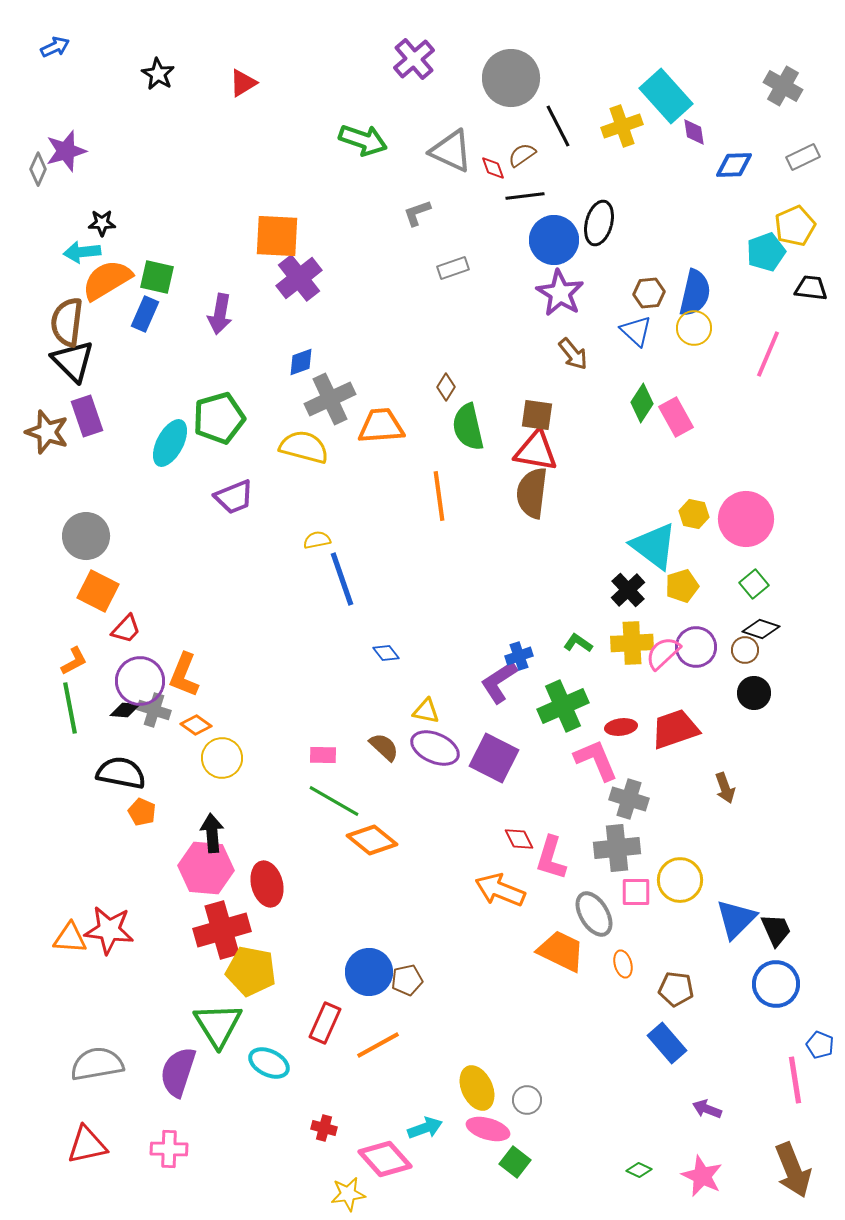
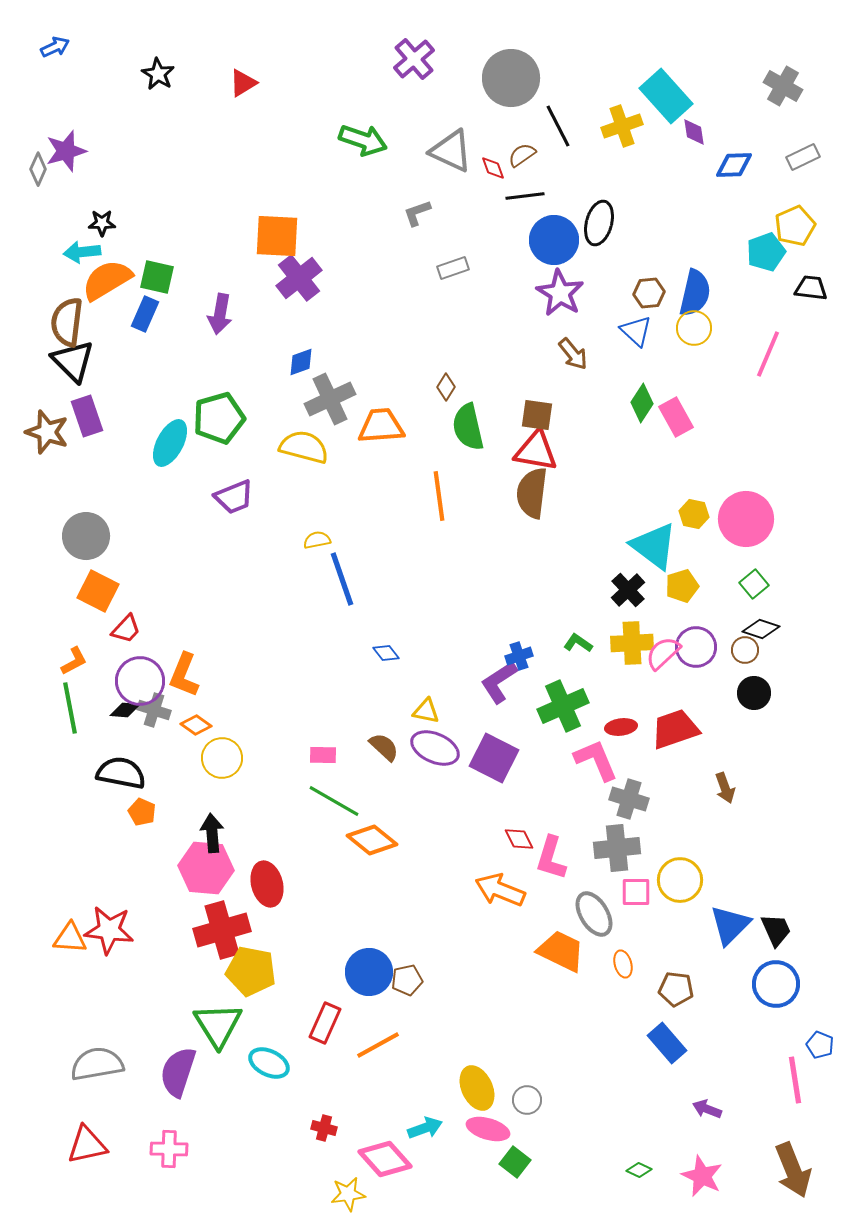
blue triangle at (736, 919): moved 6 px left, 6 px down
